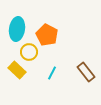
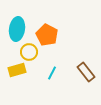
yellow rectangle: rotated 60 degrees counterclockwise
